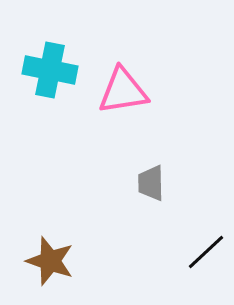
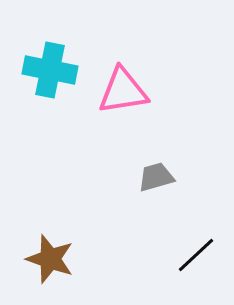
gray trapezoid: moved 5 px right, 6 px up; rotated 75 degrees clockwise
black line: moved 10 px left, 3 px down
brown star: moved 2 px up
